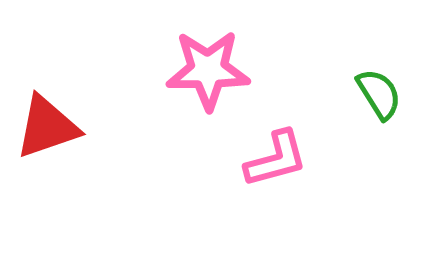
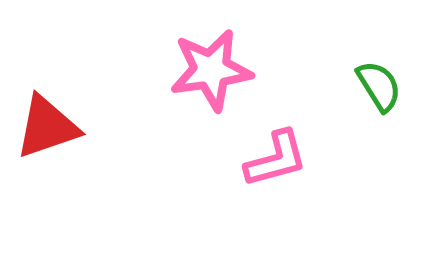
pink star: moved 3 px right; rotated 8 degrees counterclockwise
green semicircle: moved 8 px up
